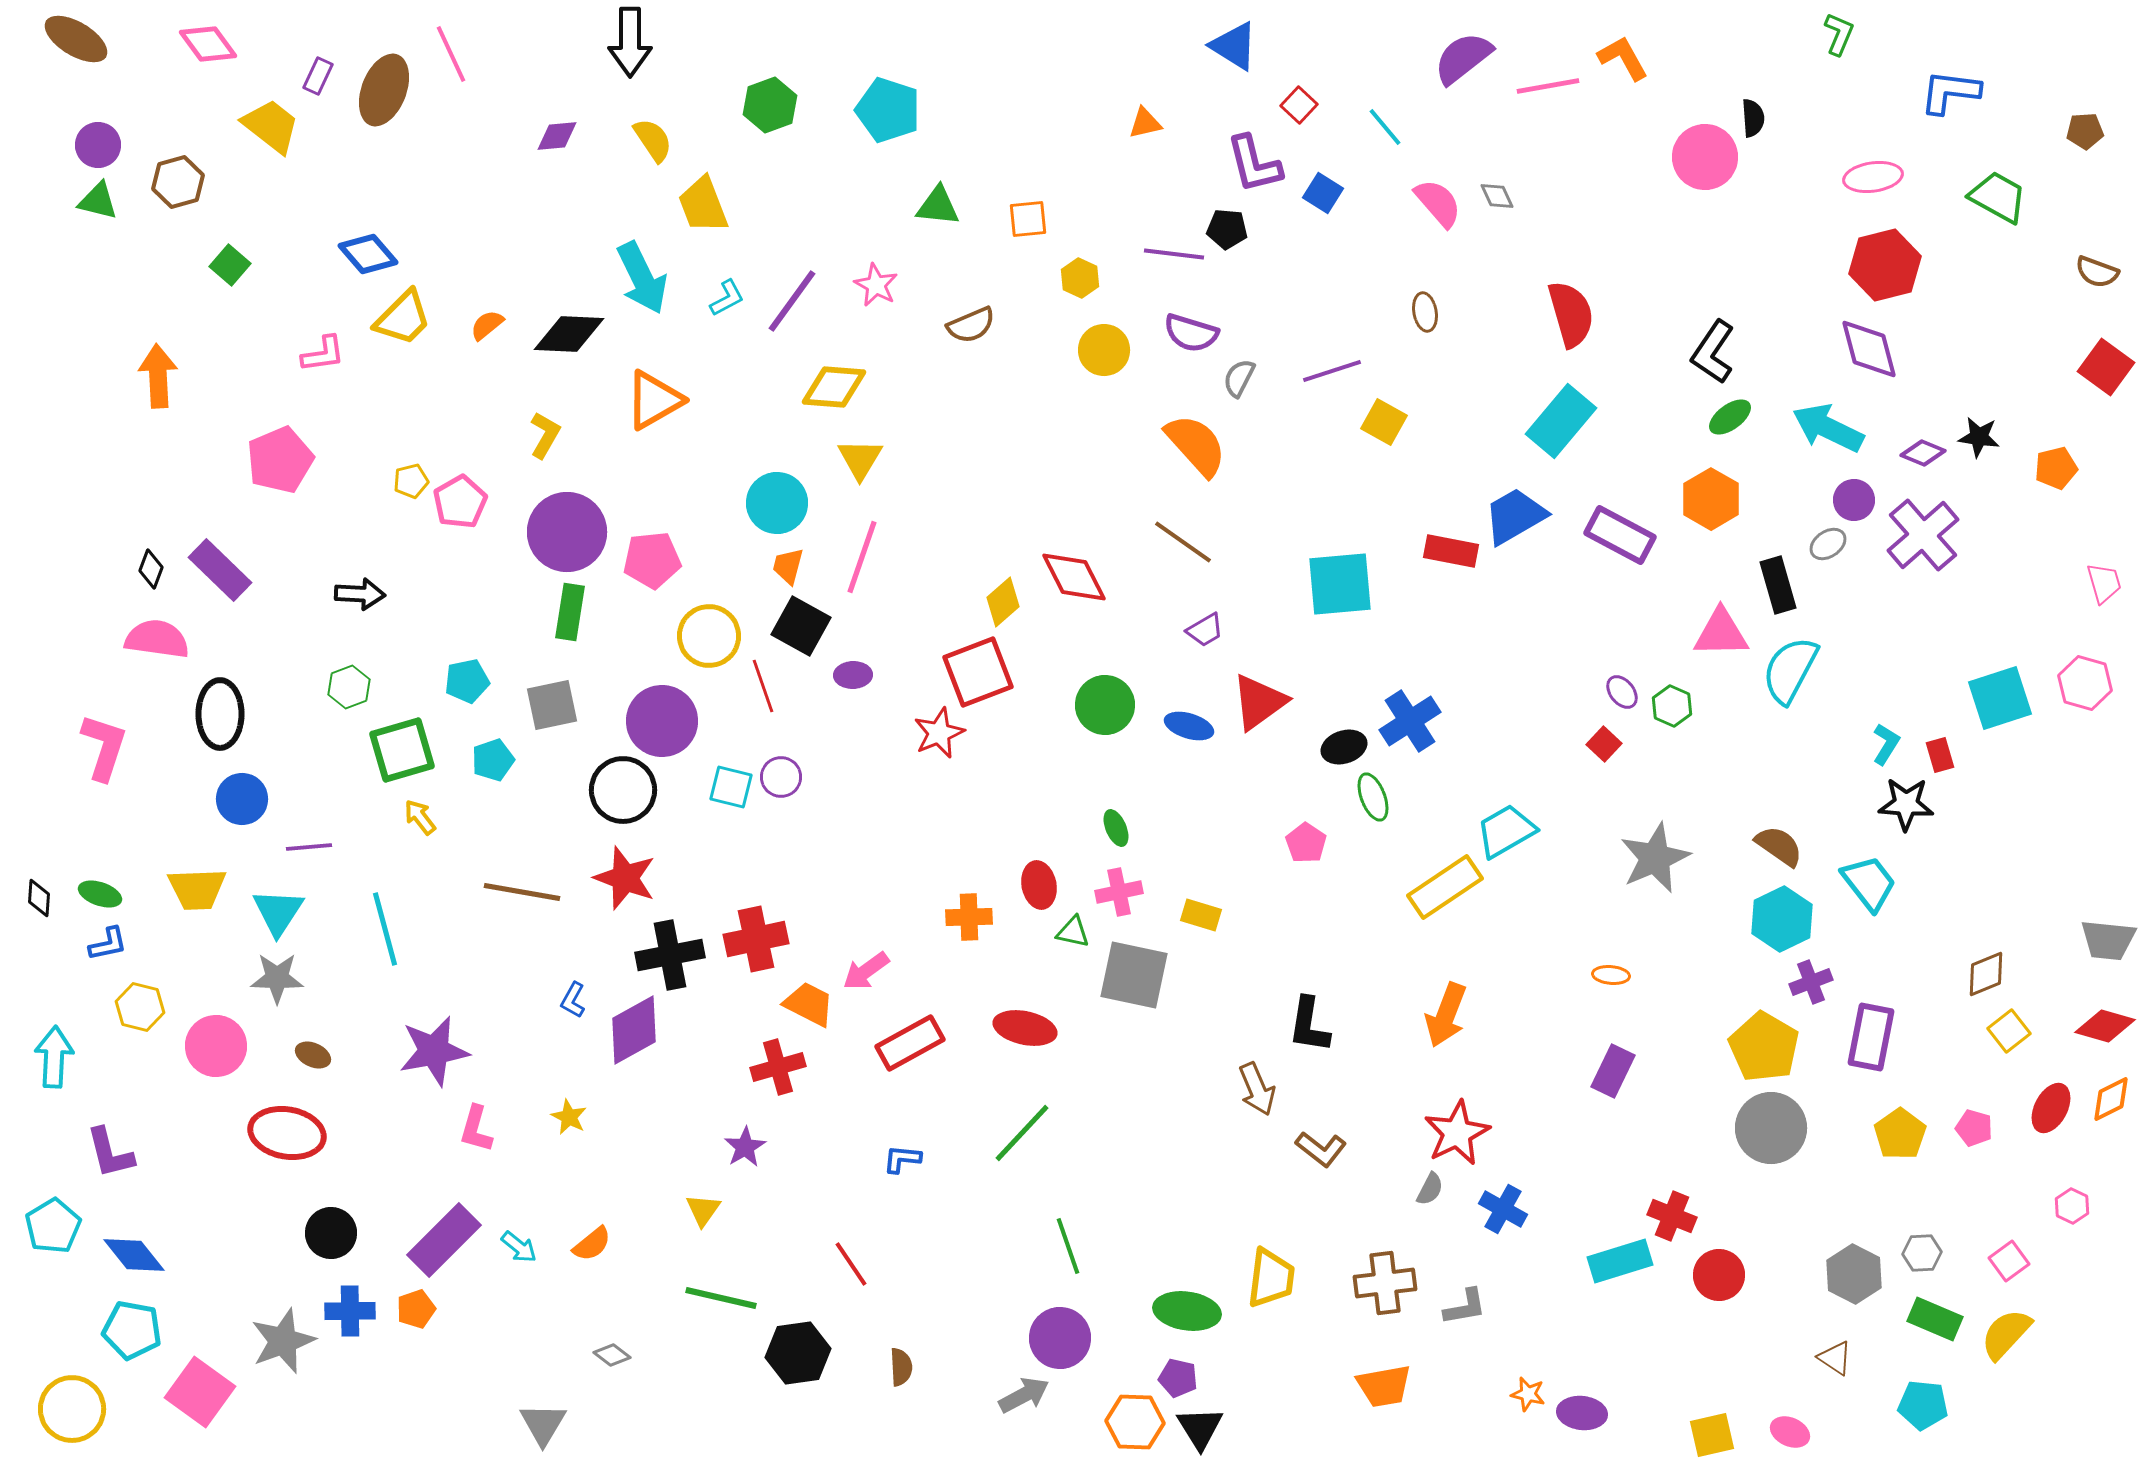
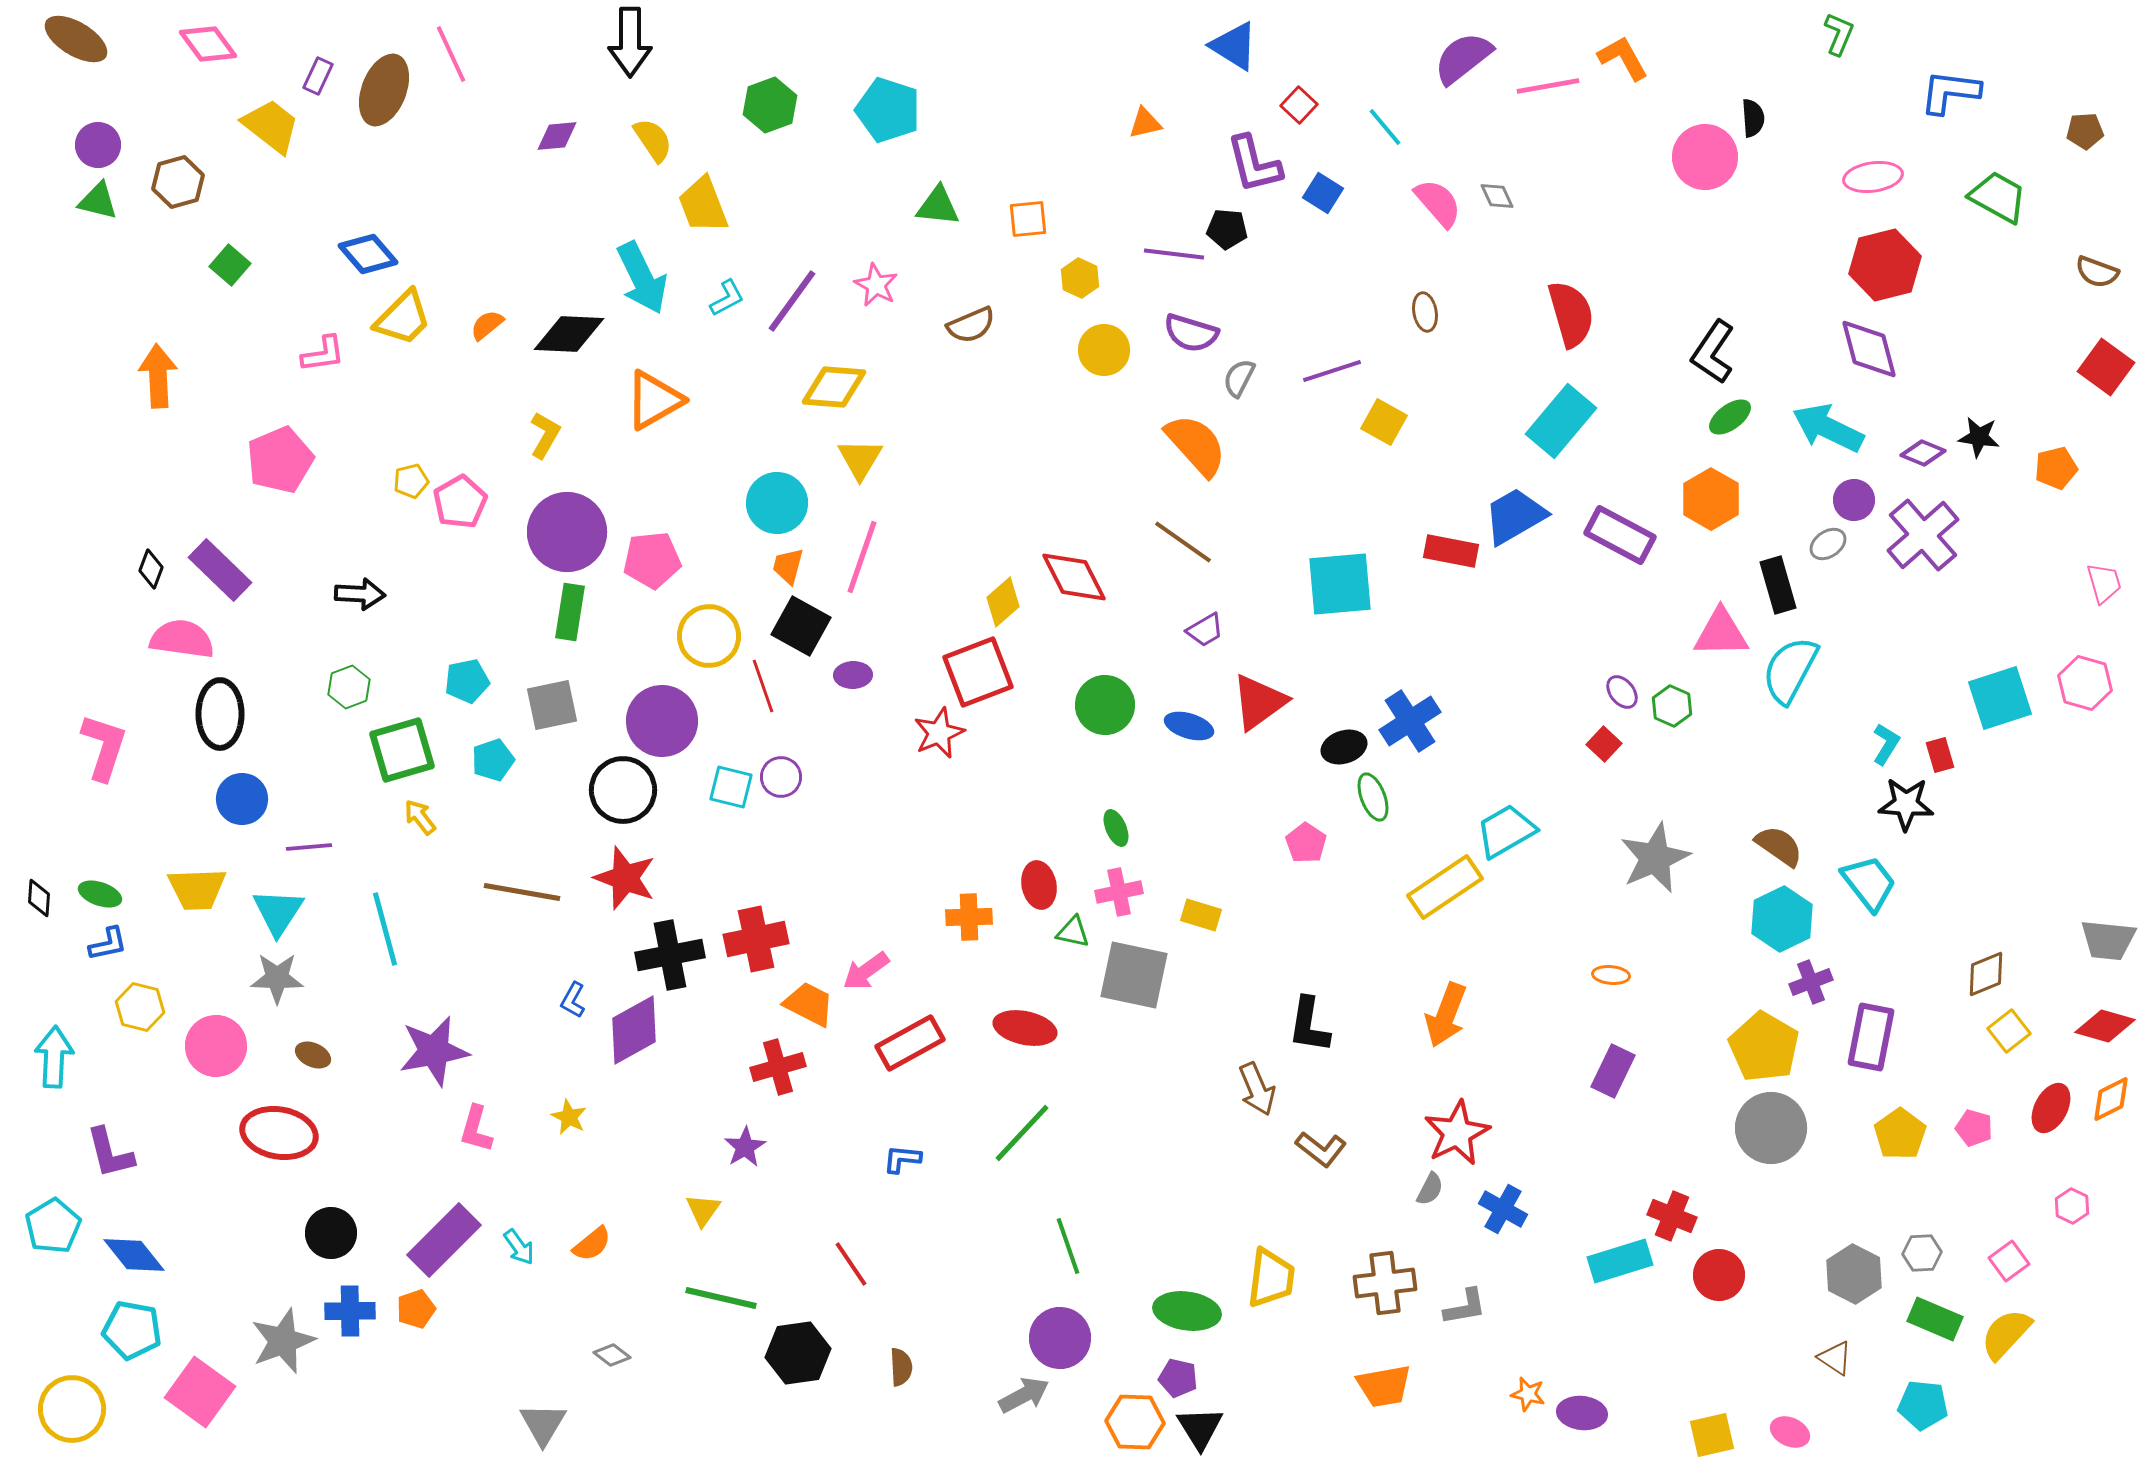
pink semicircle at (157, 639): moved 25 px right
red ellipse at (287, 1133): moved 8 px left
cyan arrow at (519, 1247): rotated 15 degrees clockwise
